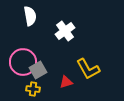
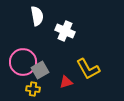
white semicircle: moved 7 px right
white cross: rotated 30 degrees counterclockwise
gray square: moved 2 px right
